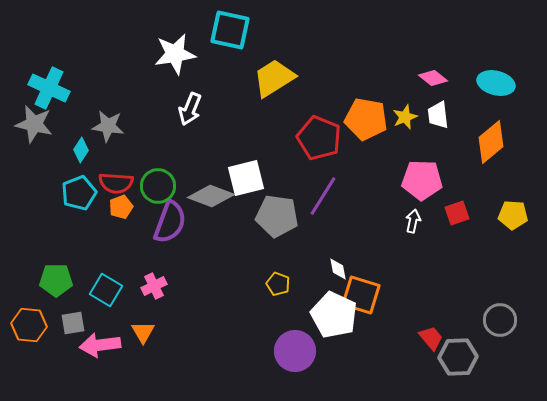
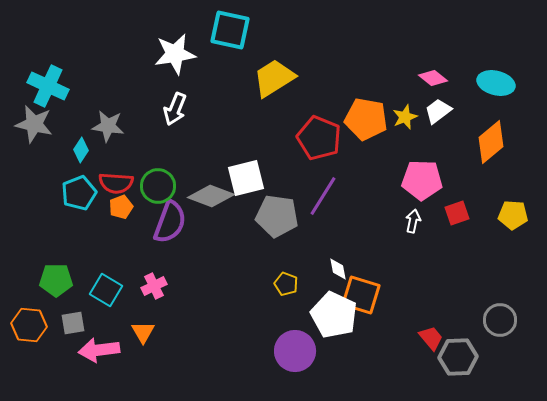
cyan cross at (49, 88): moved 1 px left, 2 px up
white arrow at (190, 109): moved 15 px left
white trapezoid at (438, 115): moved 4 px up; rotated 60 degrees clockwise
yellow pentagon at (278, 284): moved 8 px right
pink arrow at (100, 345): moved 1 px left, 5 px down
